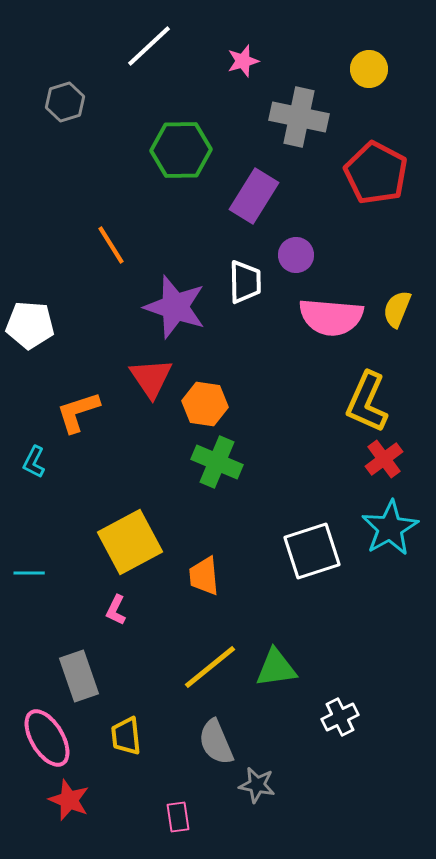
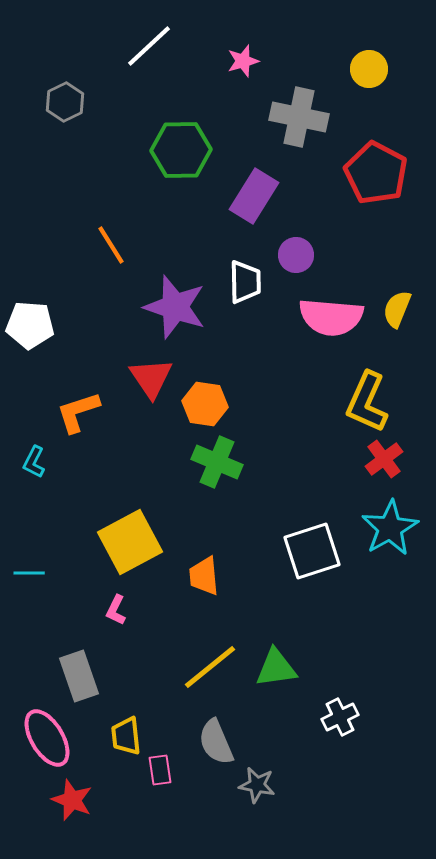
gray hexagon: rotated 9 degrees counterclockwise
red star: moved 3 px right
pink rectangle: moved 18 px left, 47 px up
